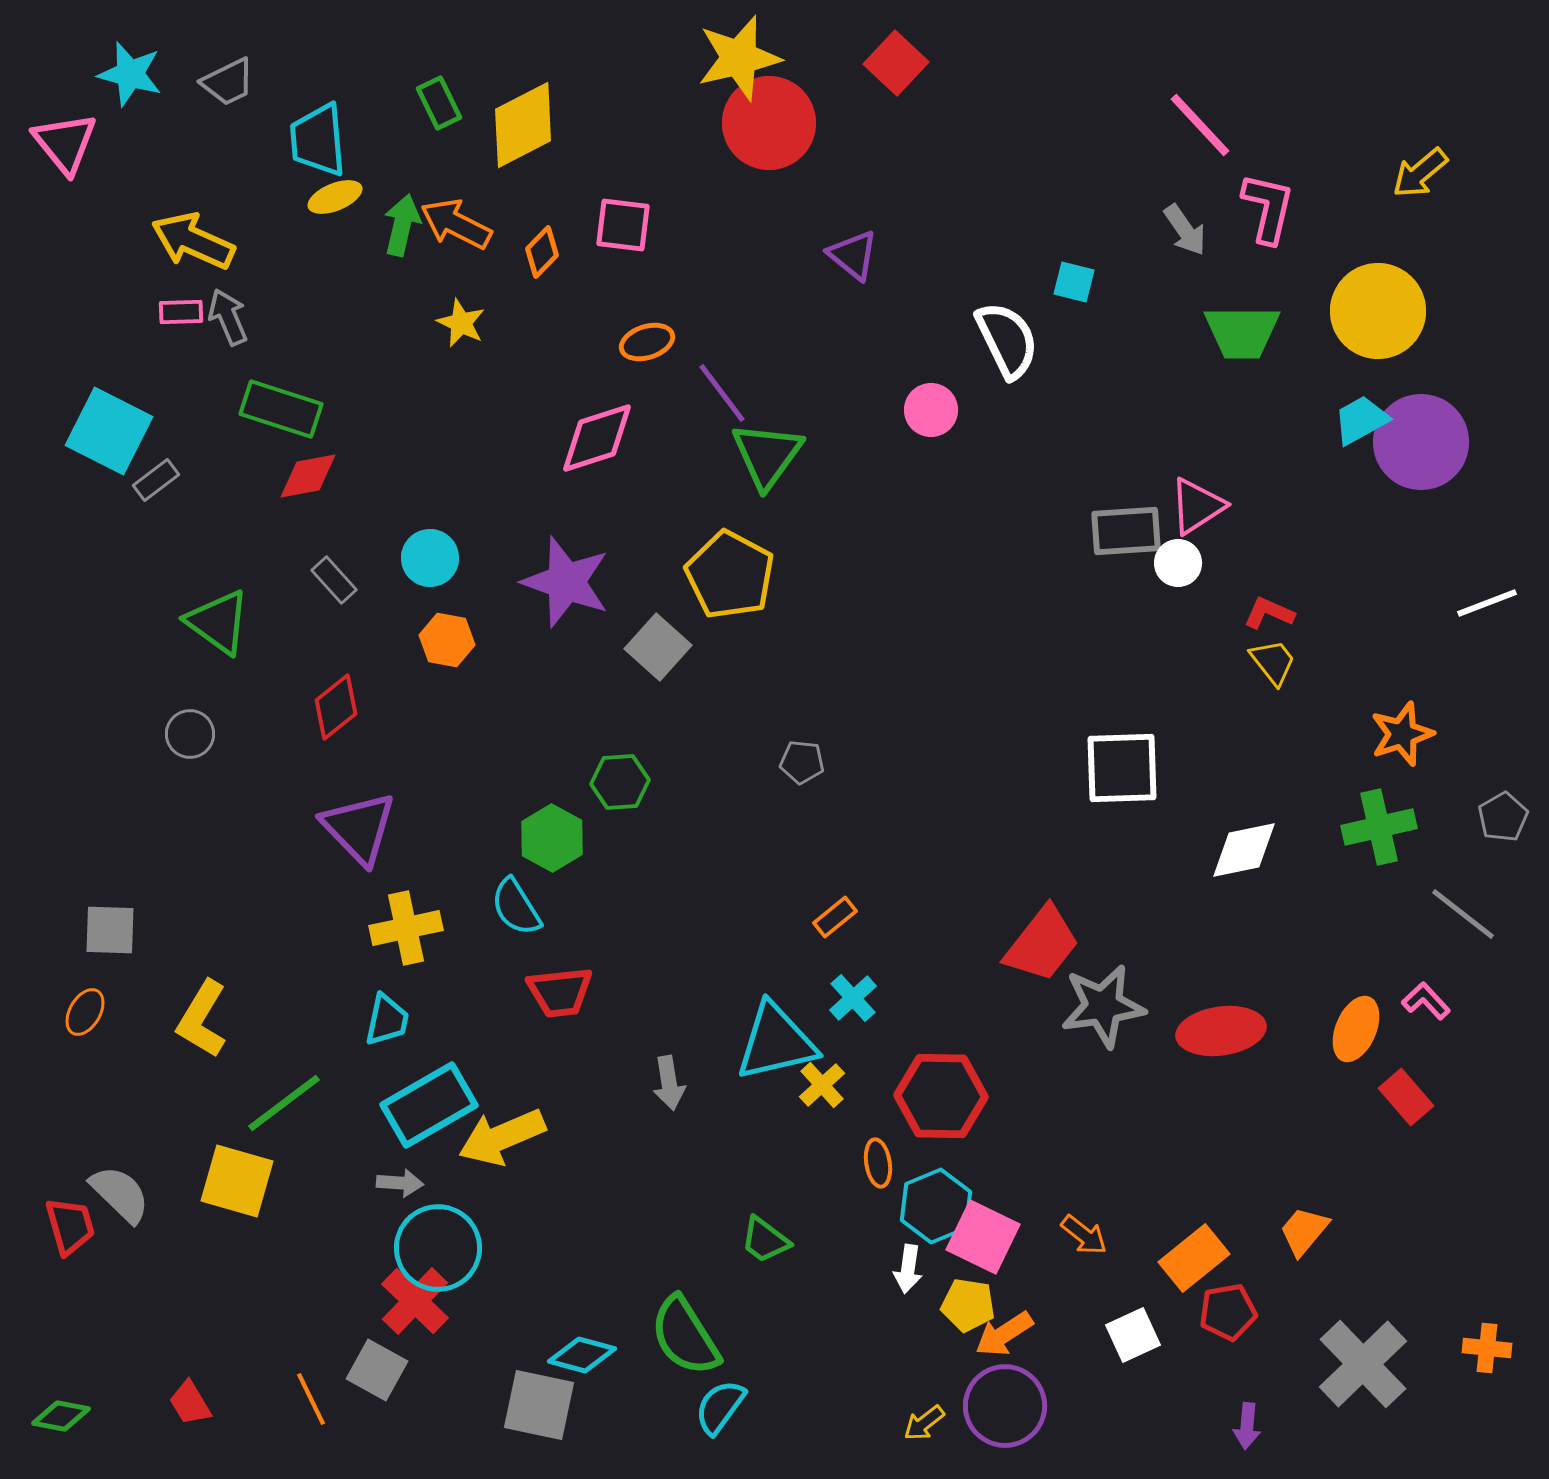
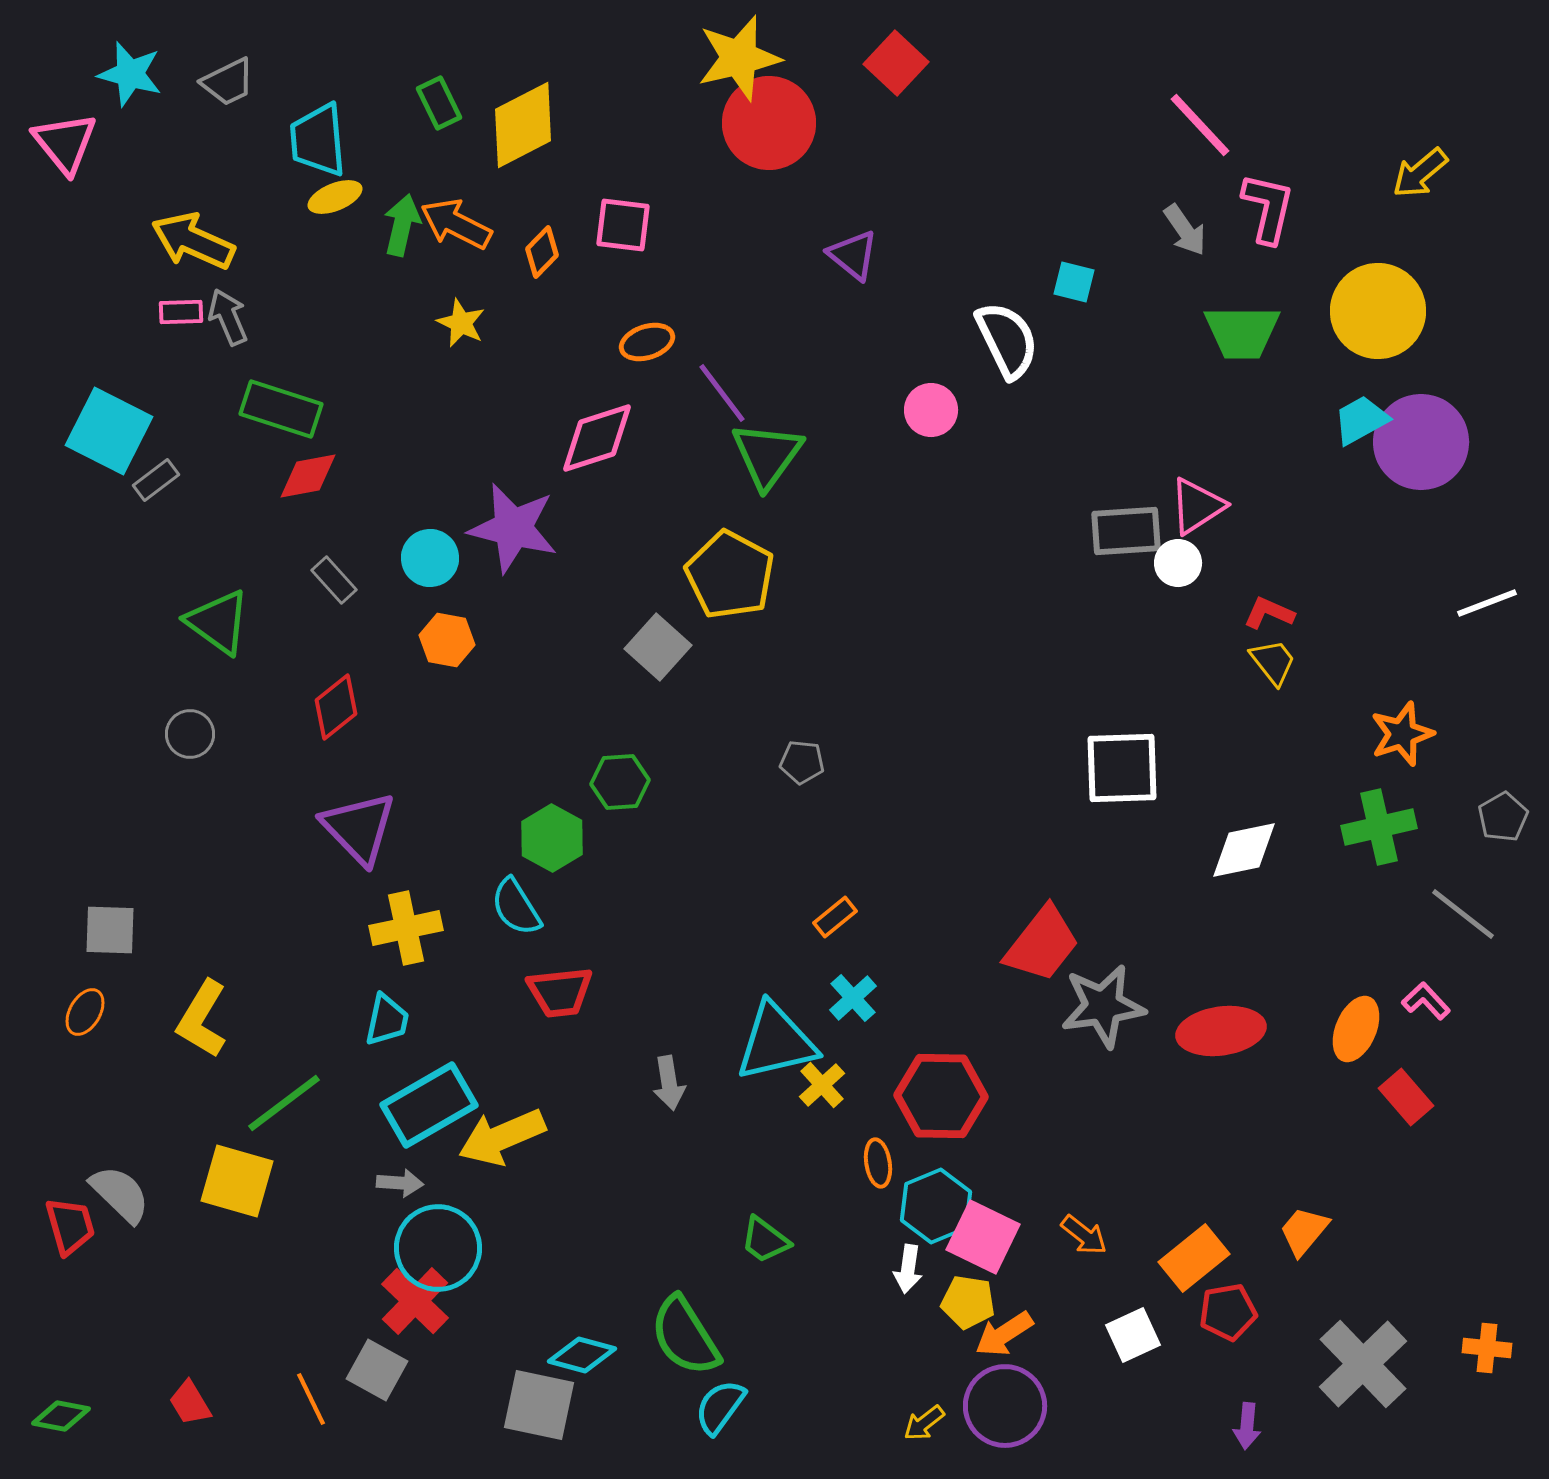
purple star at (566, 582): moved 53 px left, 54 px up; rotated 6 degrees counterclockwise
yellow pentagon at (968, 1305): moved 3 px up
